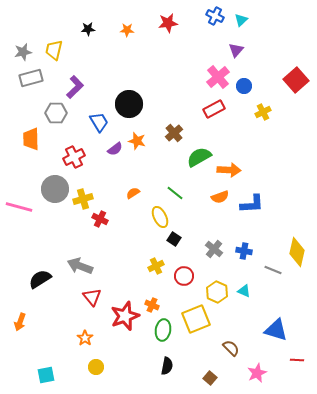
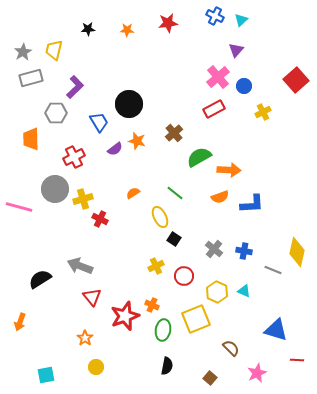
gray star at (23, 52): rotated 18 degrees counterclockwise
